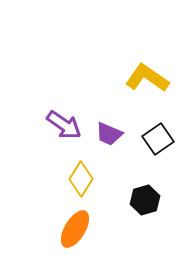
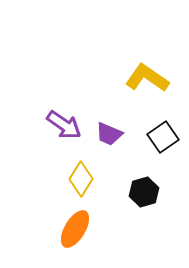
black square: moved 5 px right, 2 px up
black hexagon: moved 1 px left, 8 px up
